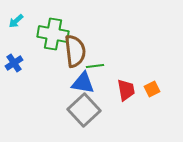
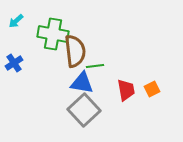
blue triangle: moved 1 px left
